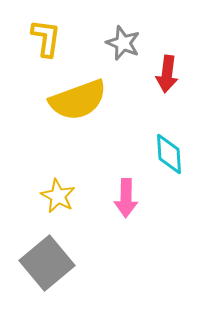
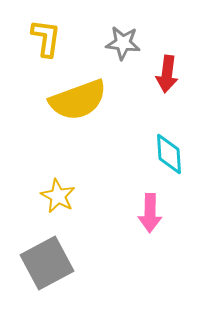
gray star: rotated 16 degrees counterclockwise
pink arrow: moved 24 px right, 15 px down
gray square: rotated 12 degrees clockwise
